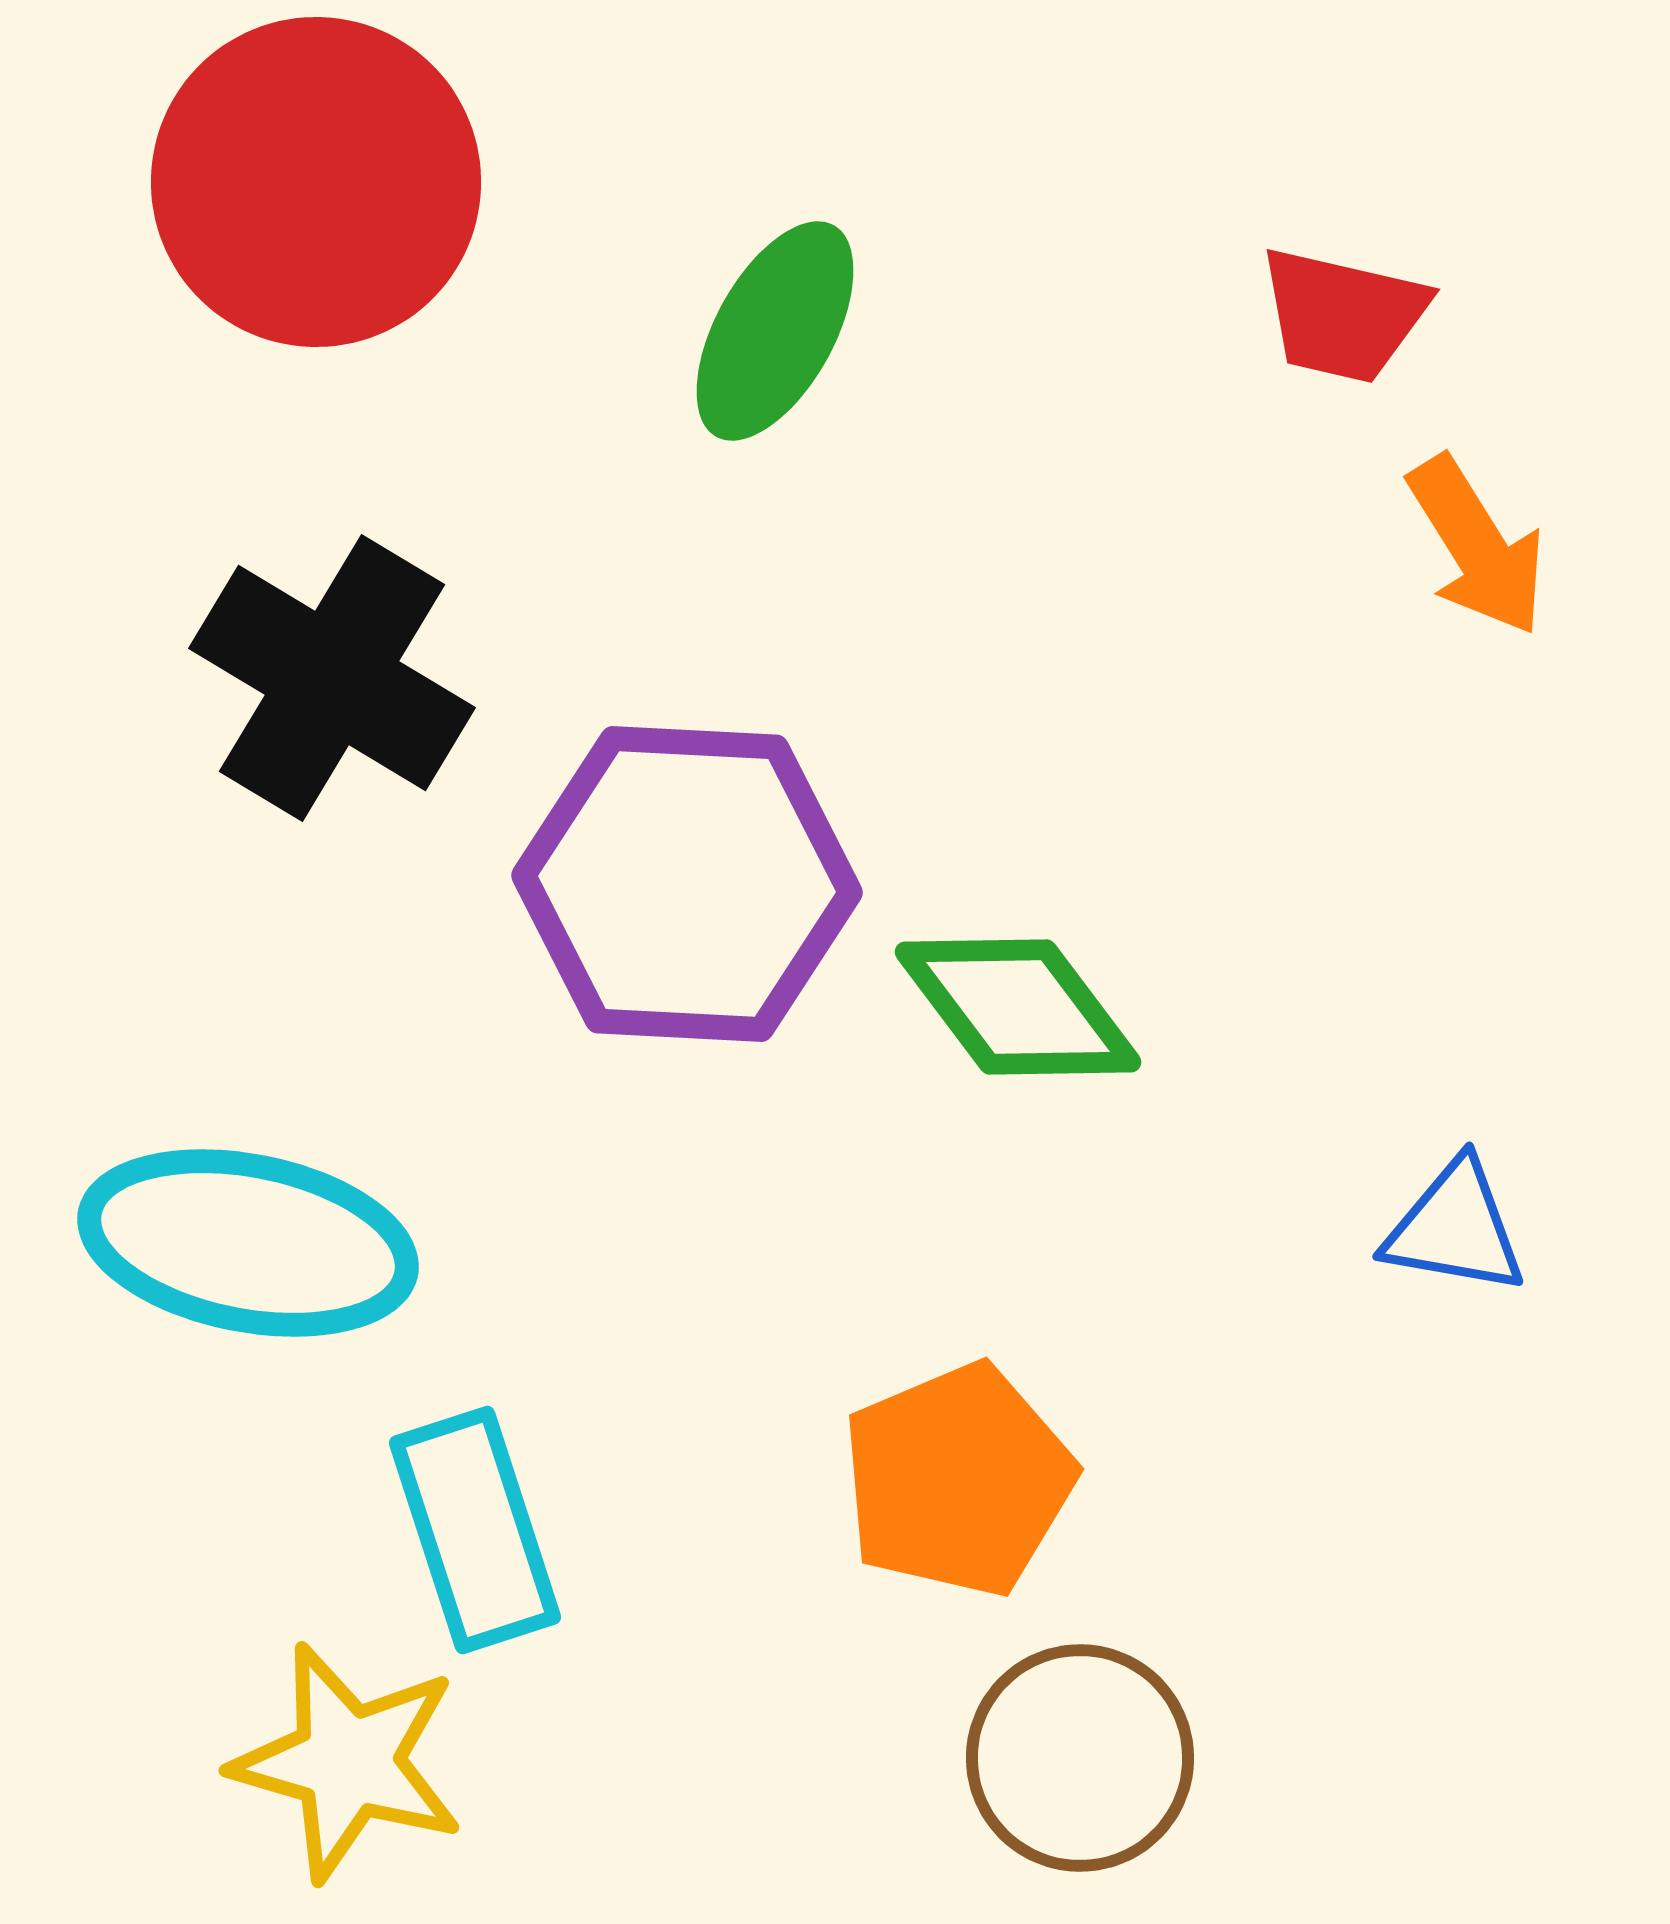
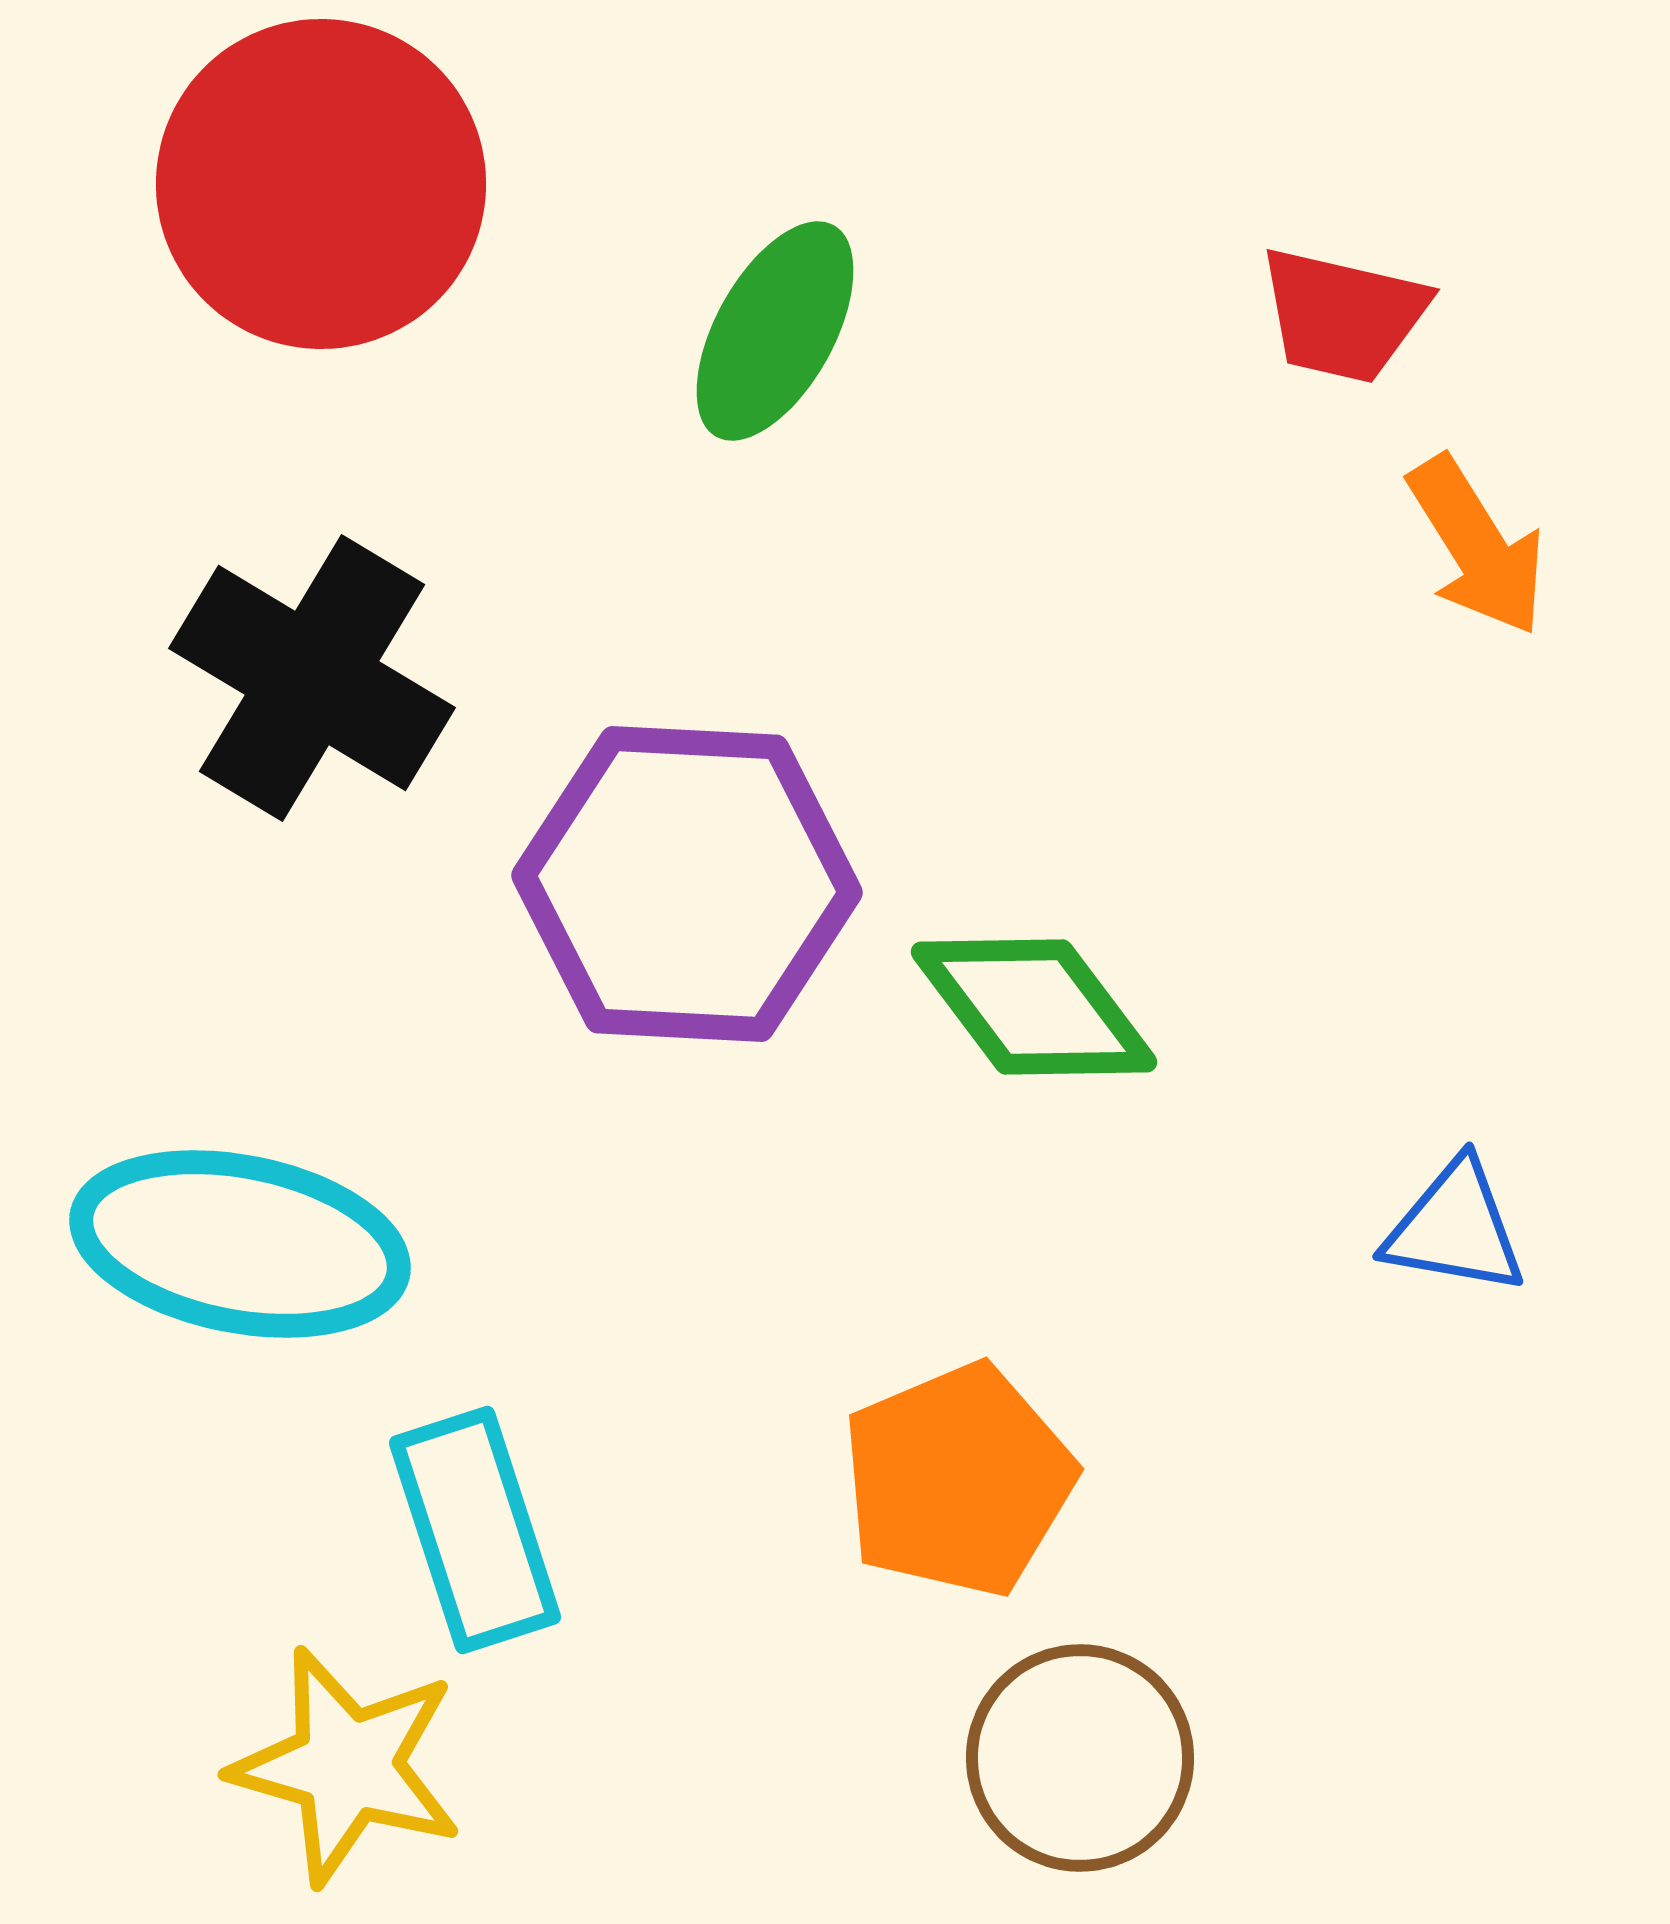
red circle: moved 5 px right, 2 px down
black cross: moved 20 px left
green diamond: moved 16 px right
cyan ellipse: moved 8 px left, 1 px down
yellow star: moved 1 px left, 4 px down
